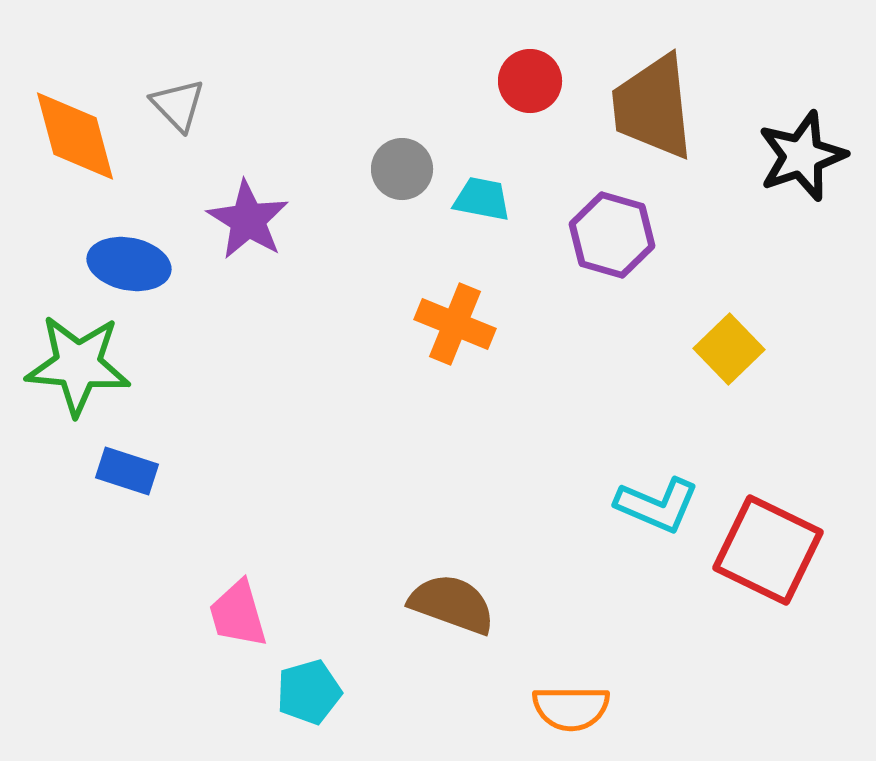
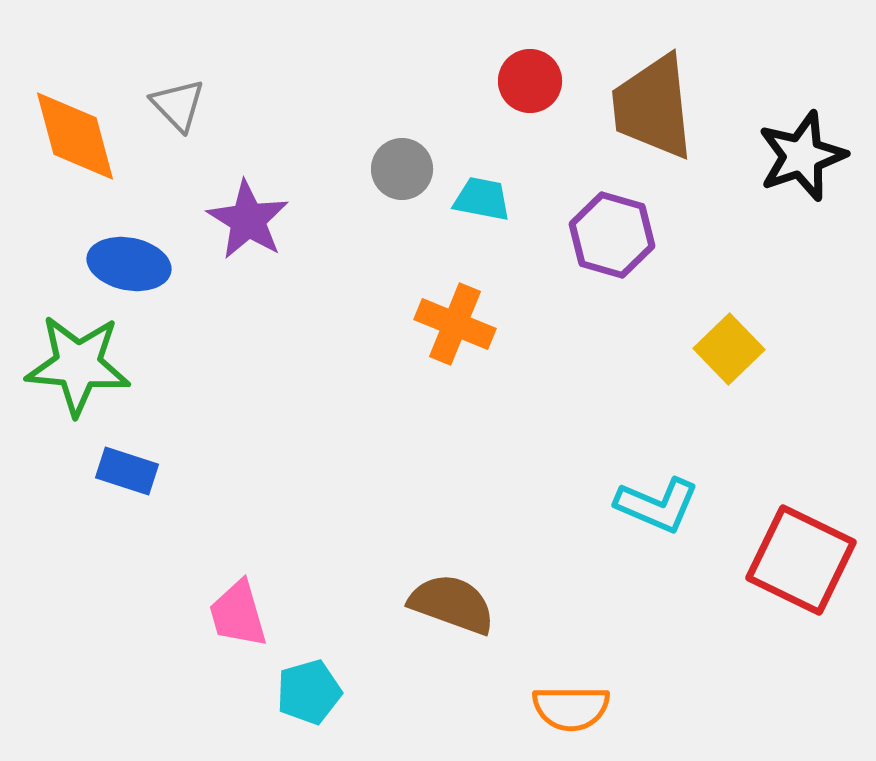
red square: moved 33 px right, 10 px down
